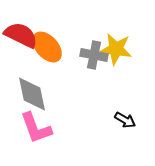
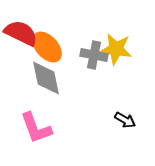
red semicircle: moved 2 px up
gray diamond: moved 14 px right, 16 px up
